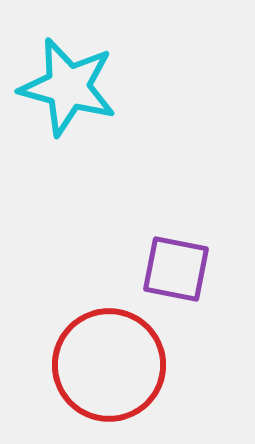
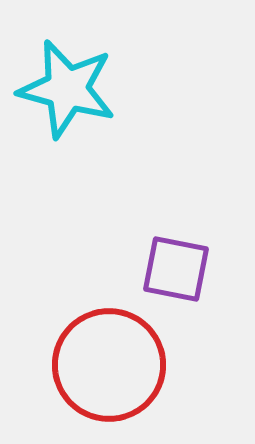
cyan star: moved 1 px left, 2 px down
